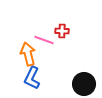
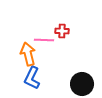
pink line: rotated 18 degrees counterclockwise
black circle: moved 2 px left
